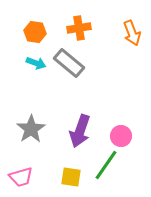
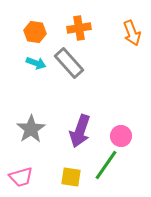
gray rectangle: rotated 8 degrees clockwise
